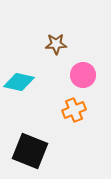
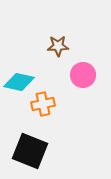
brown star: moved 2 px right, 2 px down
orange cross: moved 31 px left, 6 px up; rotated 10 degrees clockwise
